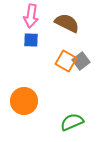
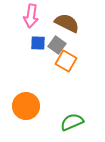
blue square: moved 7 px right, 3 px down
gray square: moved 24 px left, 16 px up; rotated 18 degrees counterclockwise
orange circle: moved 2 px right, 5 px down
